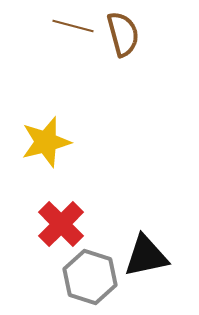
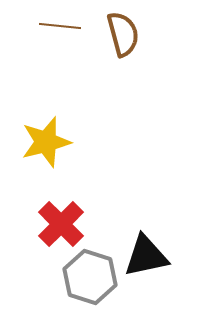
brown line: moved 13 px left; rotated 9 degrees counterclockwise
